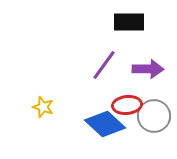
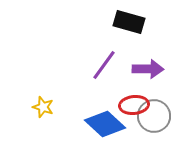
black rectangle: rotated 16 degrees clockwise
red ellipse: moved 7 px right
